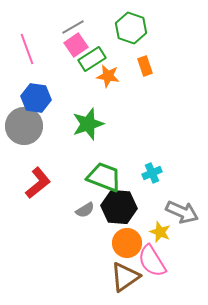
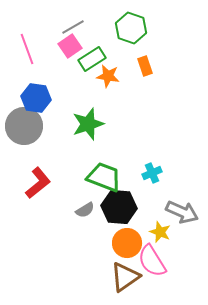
pink square: moved 6 px left, 1 px down
